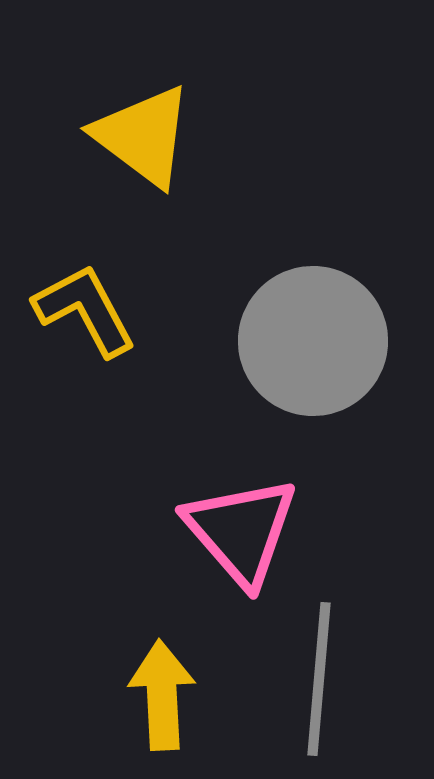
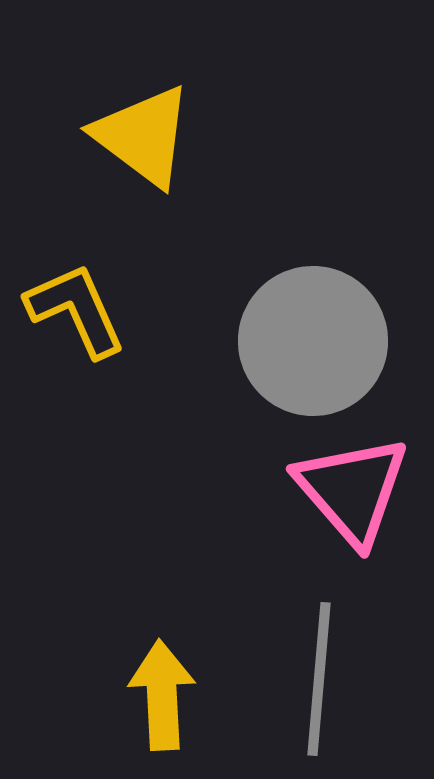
yellow L-shape: moved 9 px left; rotated 4 degrees clockwise
pink triangle: moved 111 px right, 41 px up
